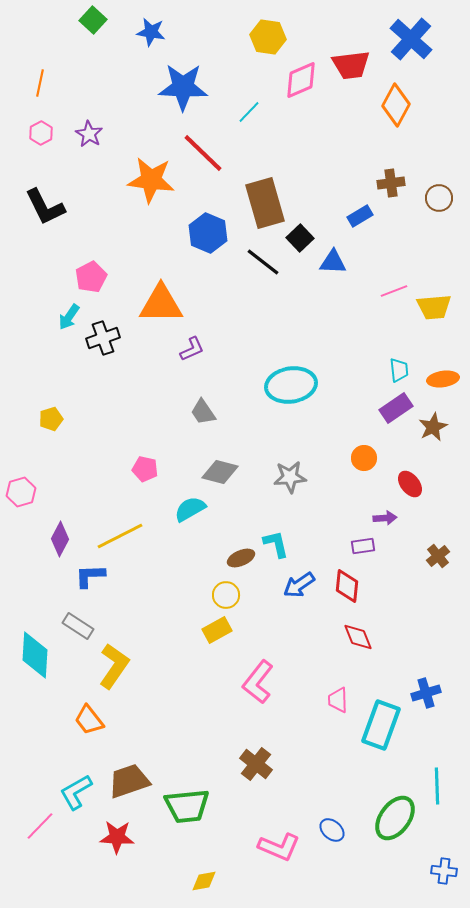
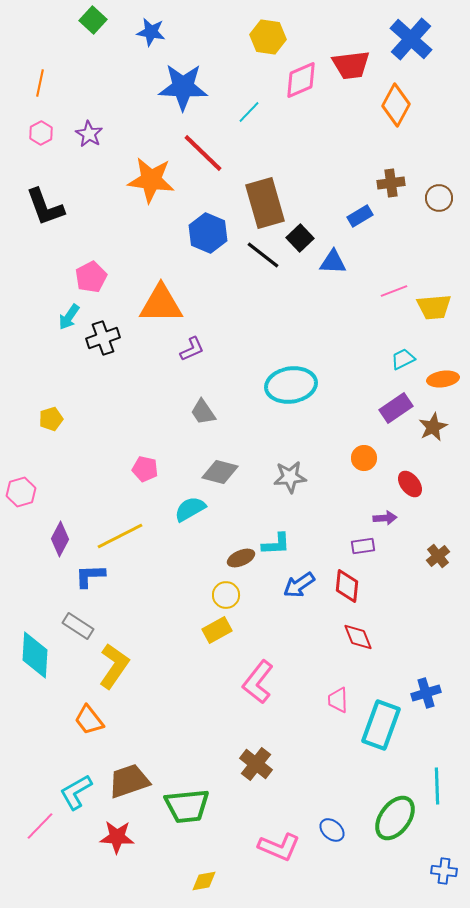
black L-shape at (45, 207): rotated 6 degrees clockwise
black line at (263, 262): moved 7 px up
cyan trapezoid at (399, 370): moved 4 px right, 11 px up; rotated 110 degrees counterclockwise
cyan L-shape at (276, 544): rotated 100 degrees clockwise
